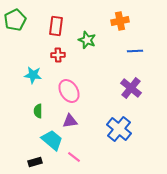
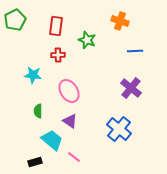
orange cross: rotated 30 degrees clockwise
purple triangle: rotated 42 degrees clockwise
